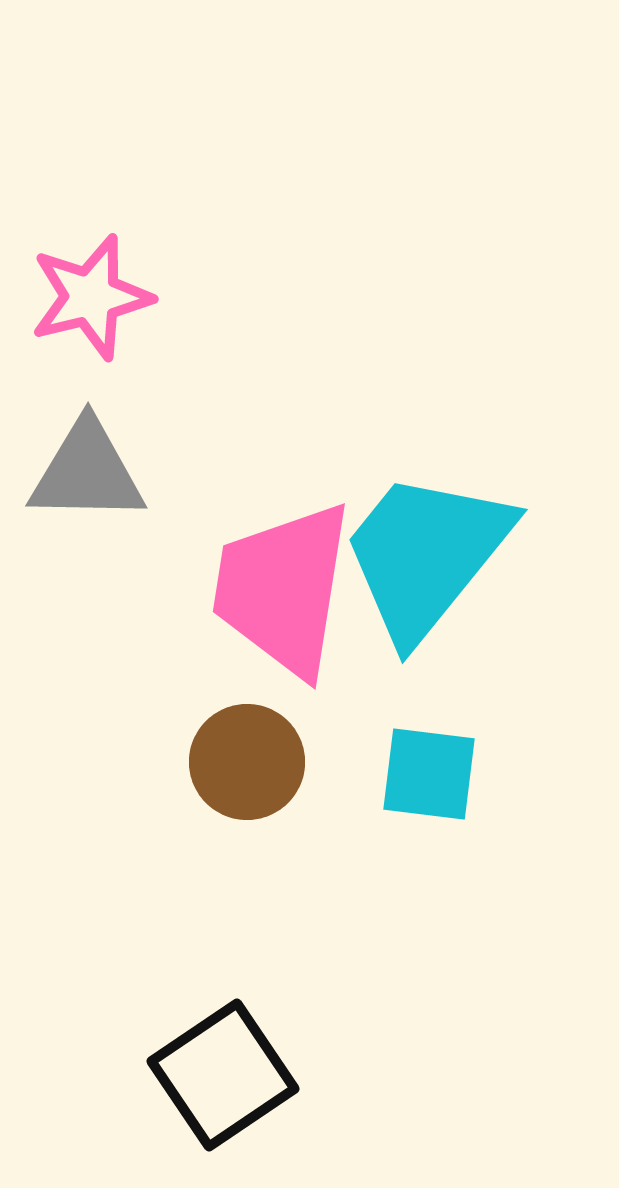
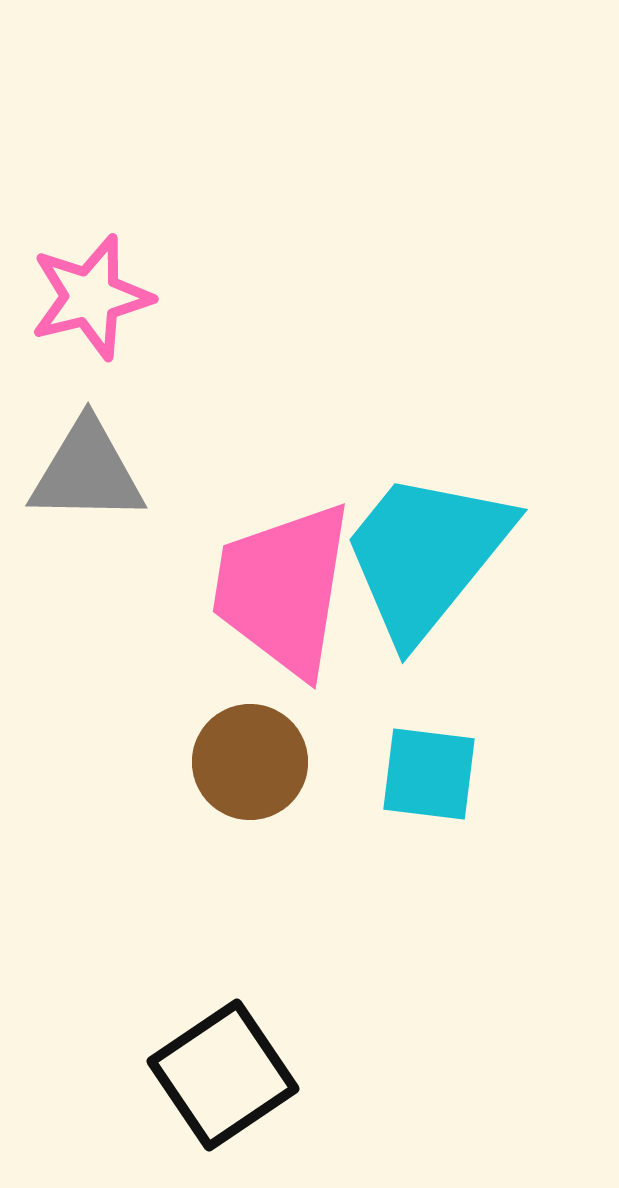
brown circle: moved 3 px right
